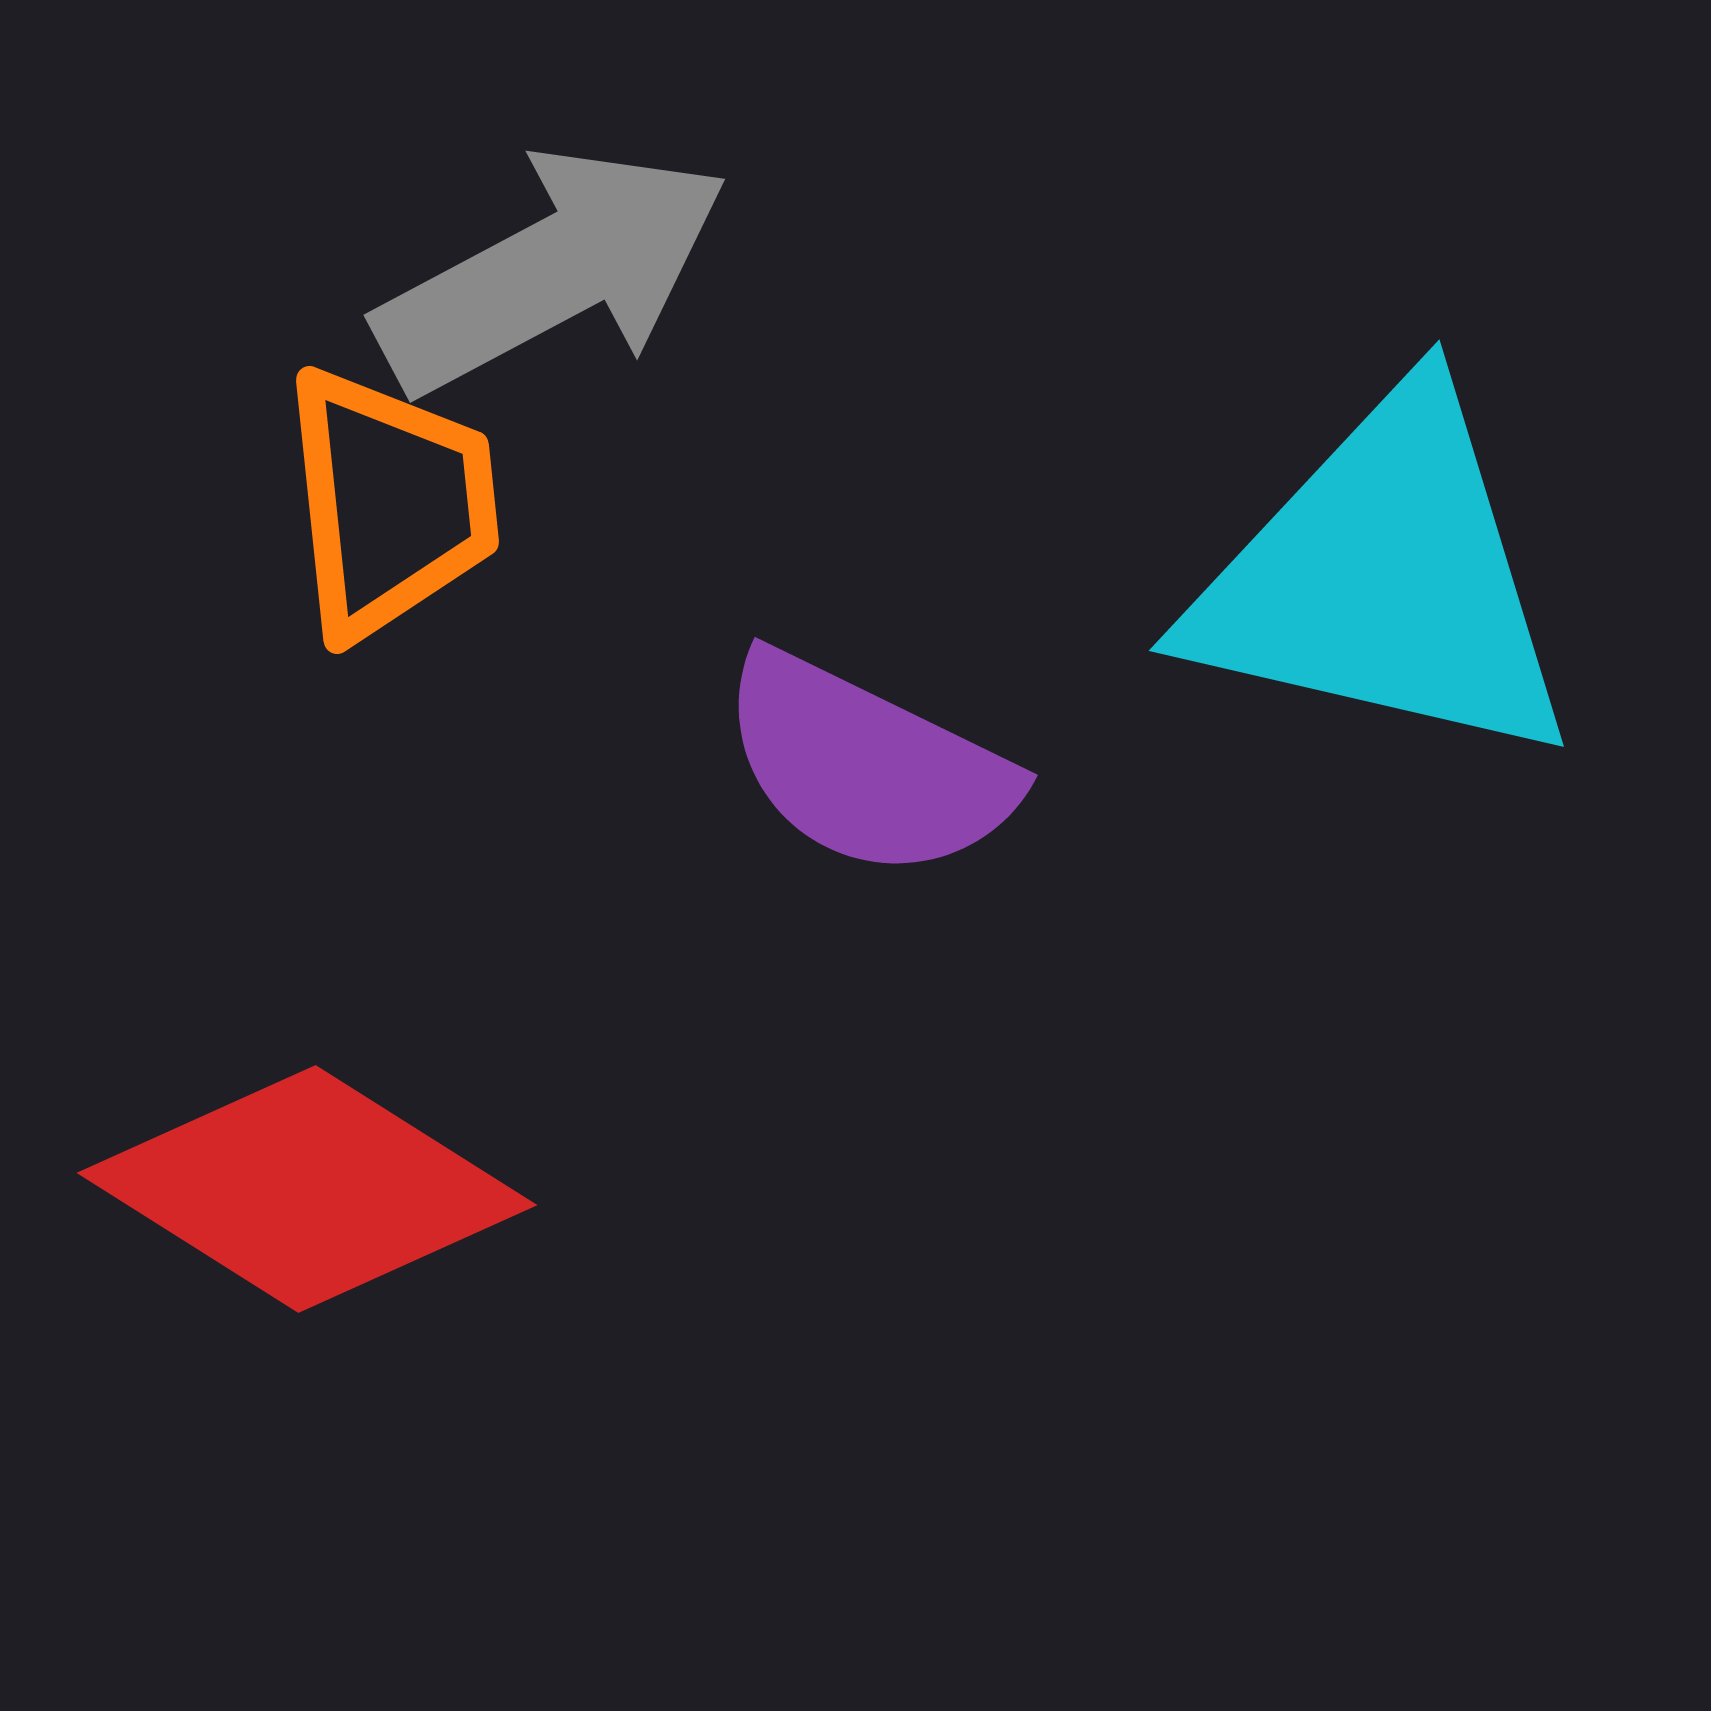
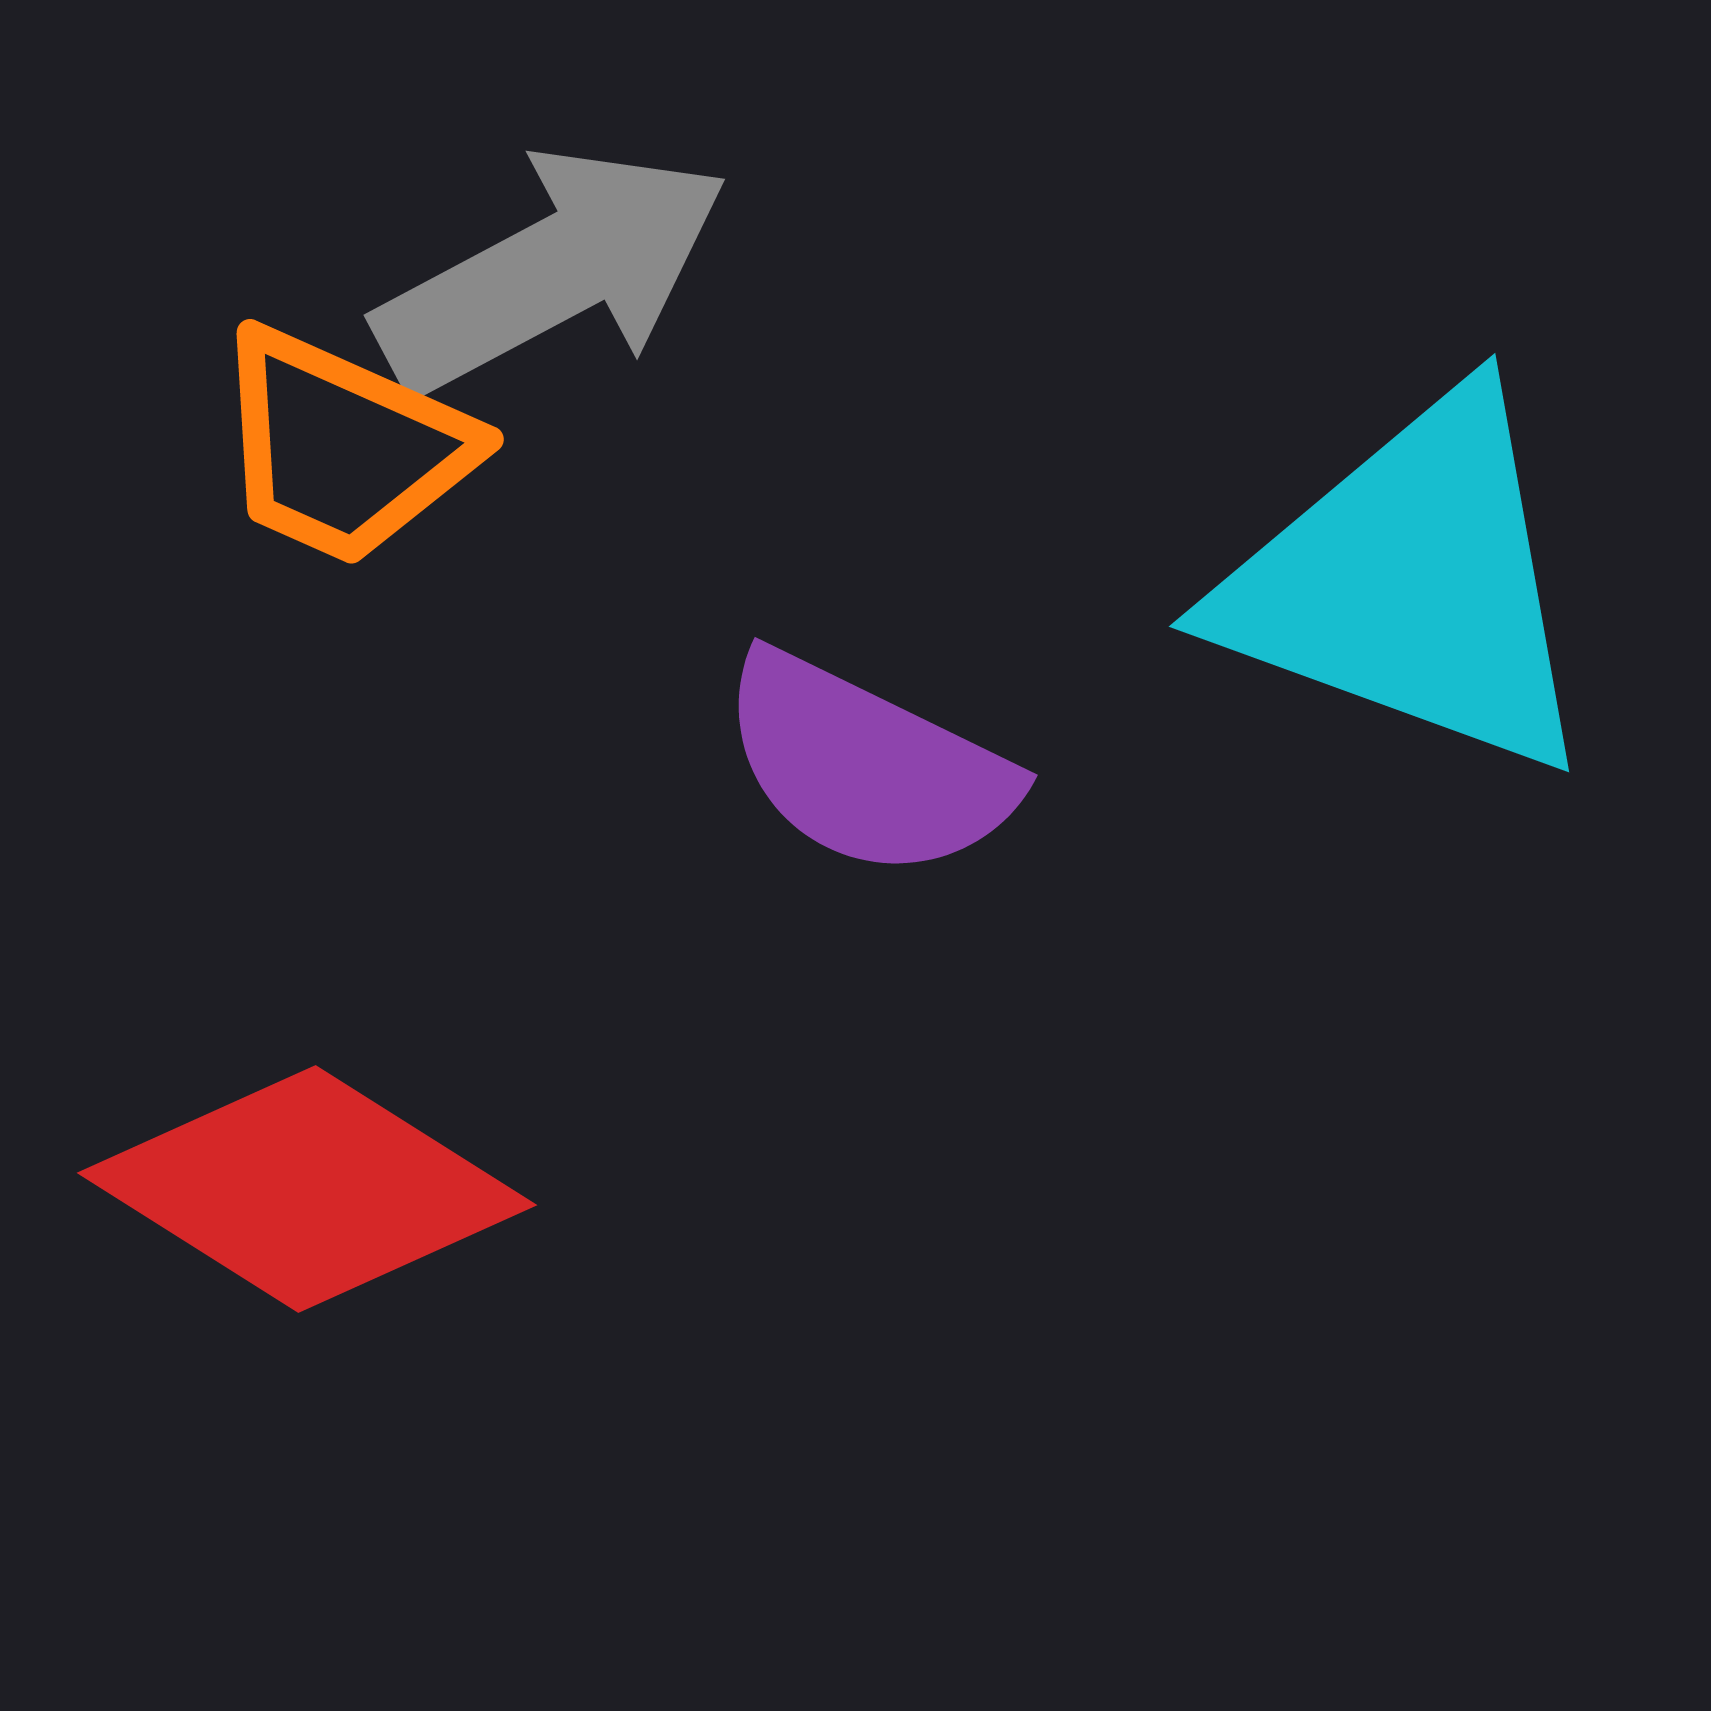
orange trapezoid: moved 47 px left, 56 px up; rotated 120 degrees clockwise
cyan triangle: moved 27 px right, 5 px down; rotated 7 degrees clockwise
